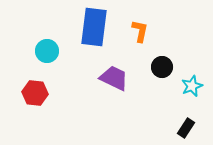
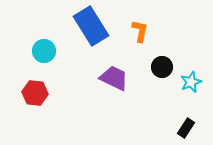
blue rectangle: moved 3 px left, 1 px up; rotated 39 degrees counterclockwise
cyan circle: moved 3 px left
cyan star: moved 1 px left, 4 px up
